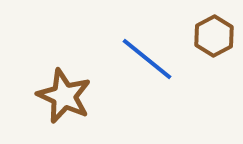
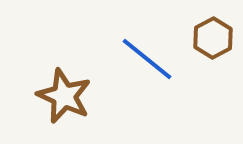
brown hexagon: moved 1 px left, 2 px down
